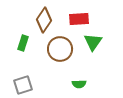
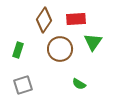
red rectangle: moved 3 px left
green rectangle: moved 5 px left, 7 px down
green semicircle: rotated 32 degrees clockwise
